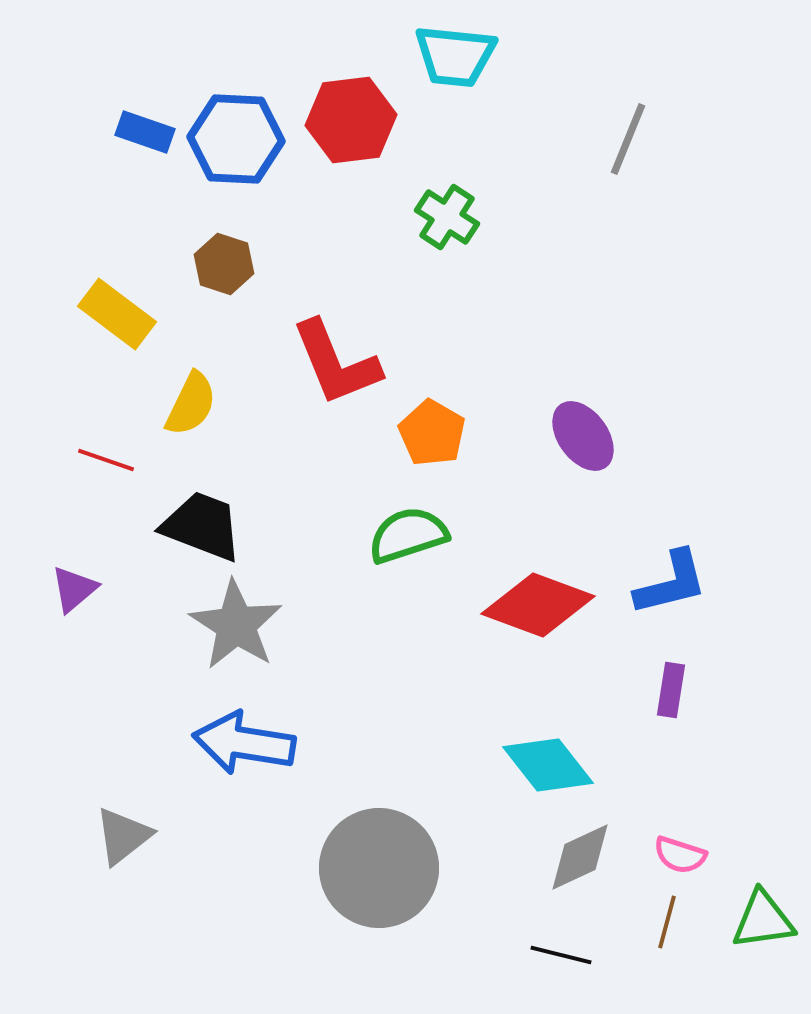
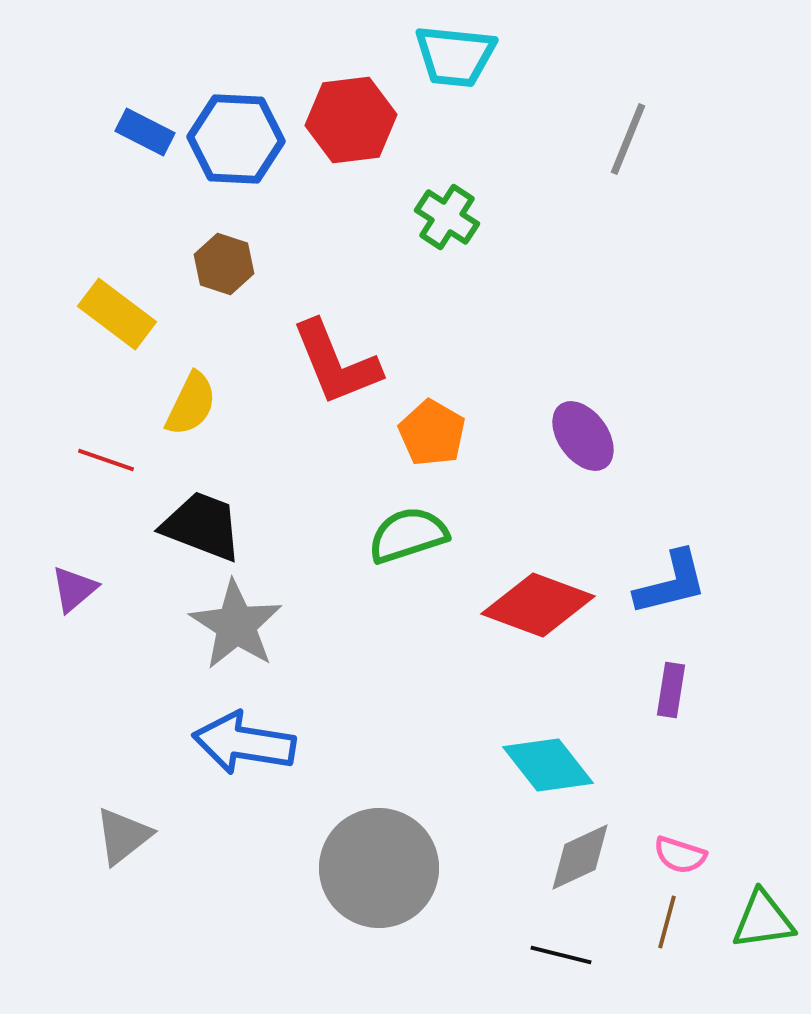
blue rectangle: rotated 8 degrees clockwise
